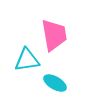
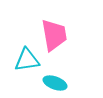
cyan ellipse: rotated 10 degrees counterclockwise
